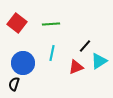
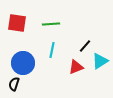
red square: rotated 30 degrees counterclockwise
cyan line: moved 3 px up
cyan triangle: moved 1 px right
